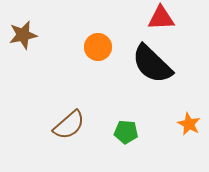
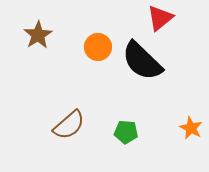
red triangle: moved 1 px left; rotated 36 degrees counterclockwise
brown star: moved 15 px right; rotated 20 degrees counterclockwise
black semicircle: moved 10 px left, 3 px up
orange star: moved 2 px right, 4 px down
